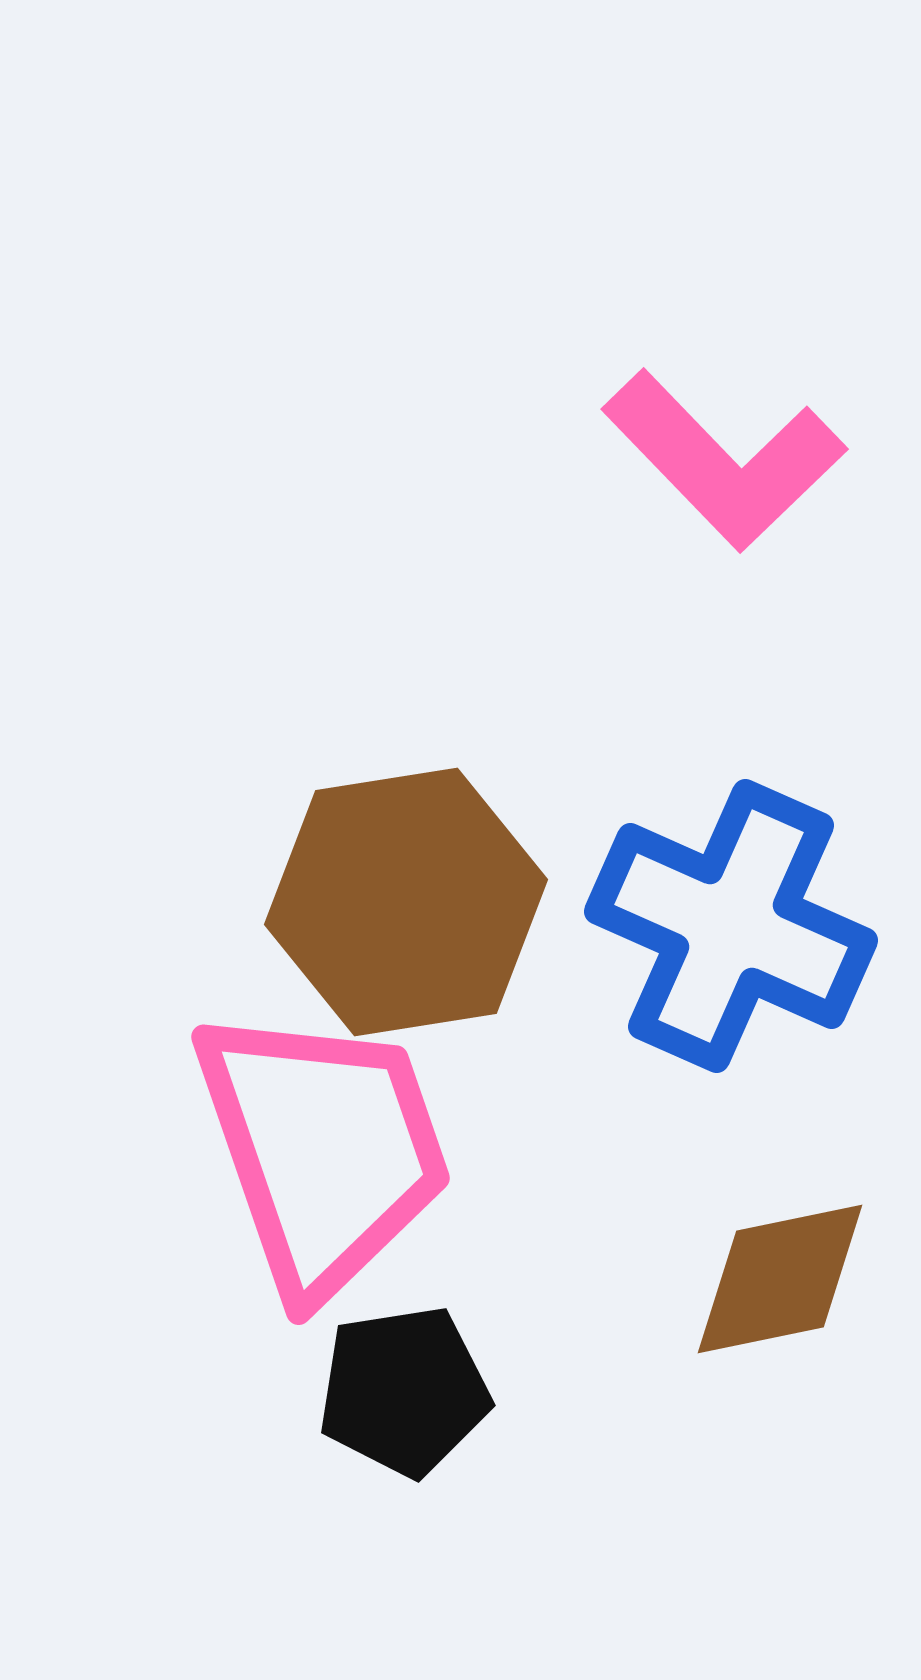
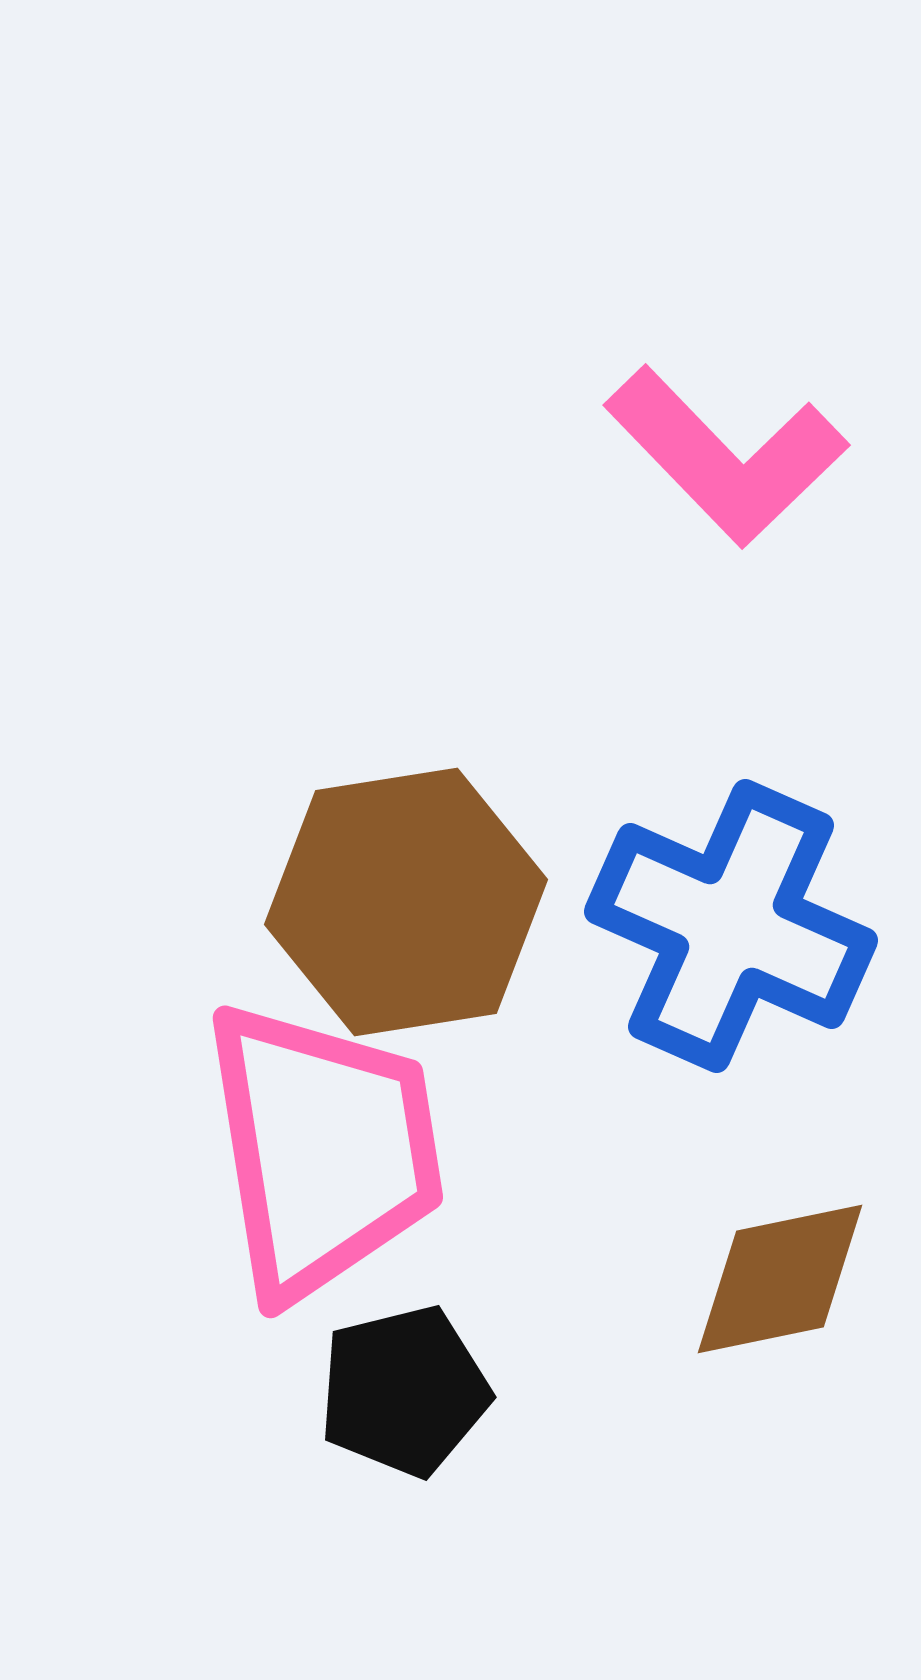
pink L-shape: moved 2 px right, 4 px up
pink trapezoid: rotated 10 degrees clockwise
black pentagon: rotated 5 degrees counterclockwise
